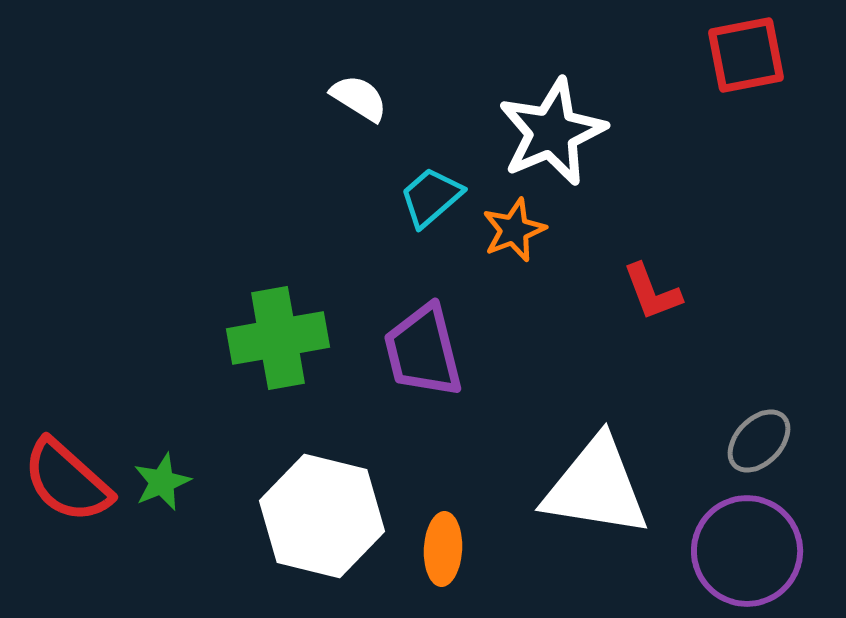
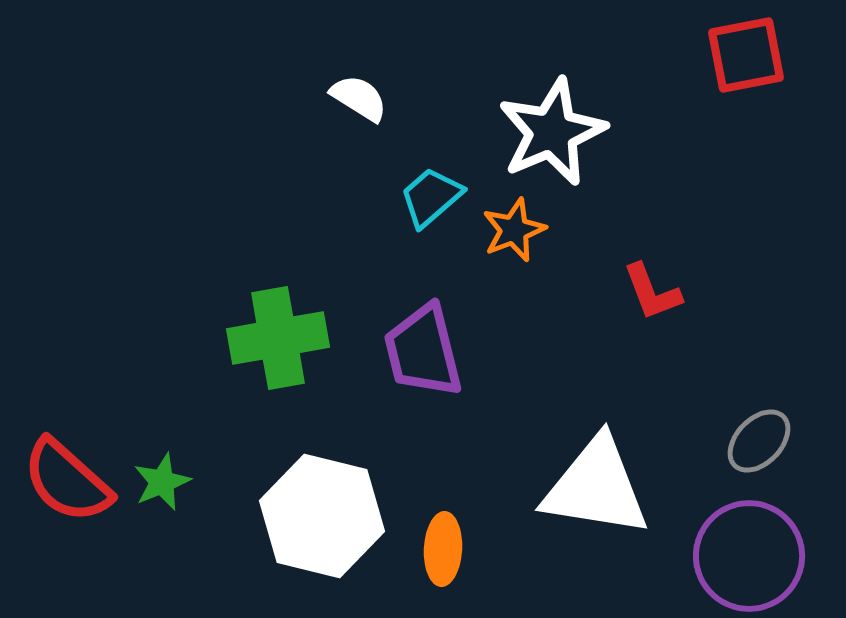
purple circle: moved 2 px right, 5 px down
